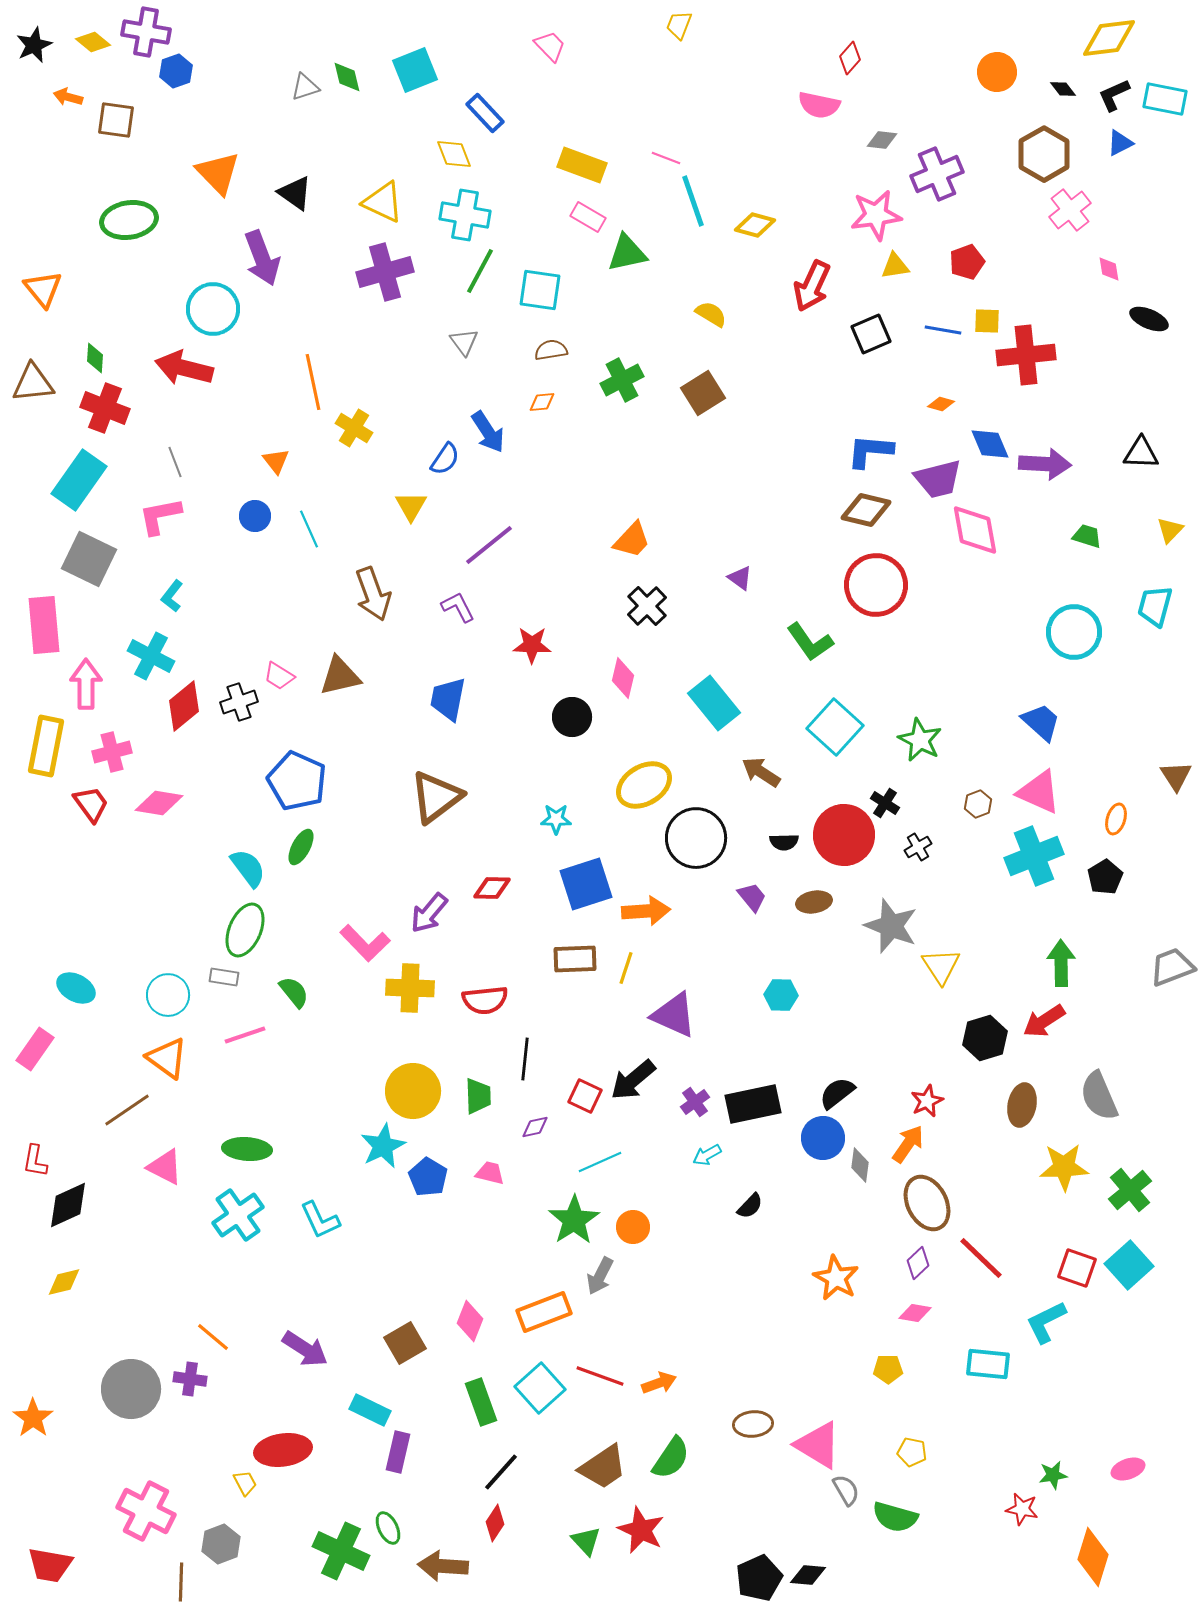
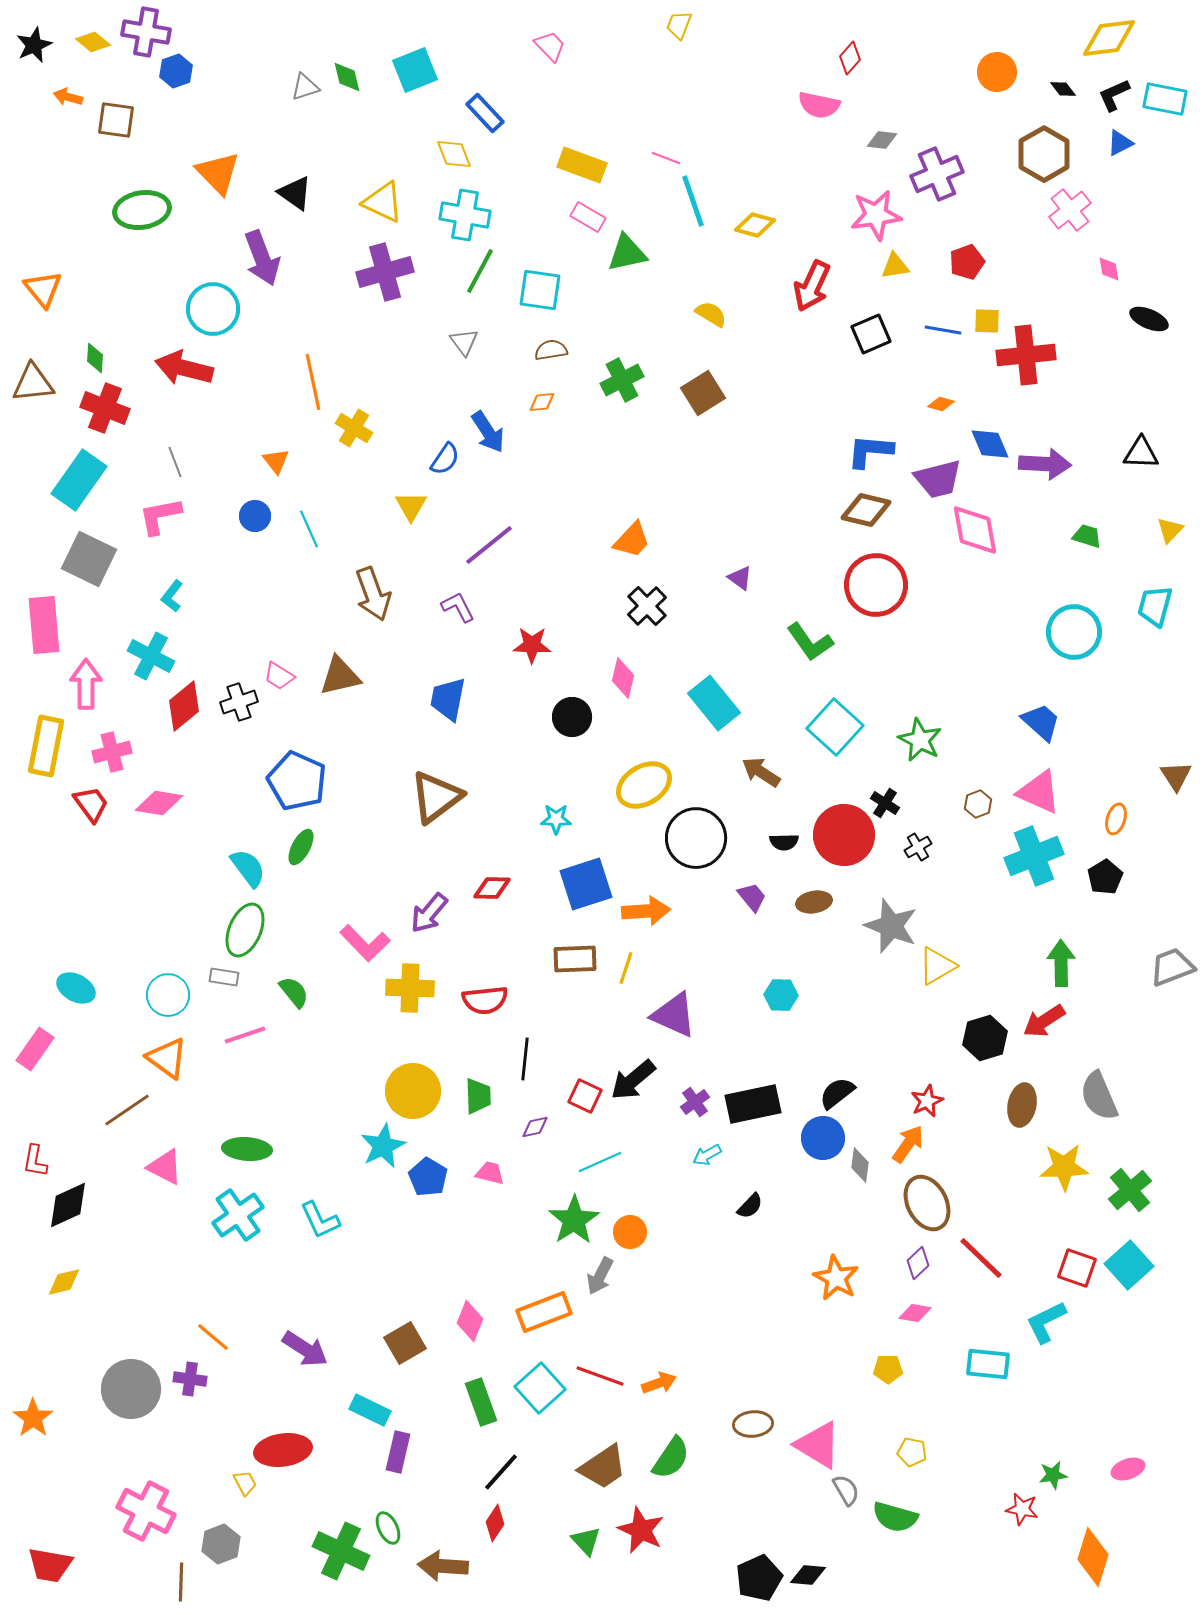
green ellipse at (129, 220): moved 13 px right, 10 px up
yellow triangle at (941, 966): moved 4 px left; rotated 33 degrees clockwise
orange circle at (633, 1227): moved 3 px left, 5 px down
